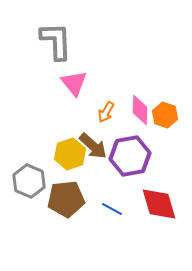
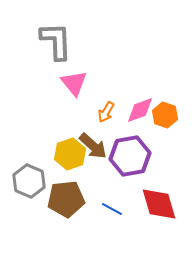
pink diamond: rotated 68 degrees clockwise
